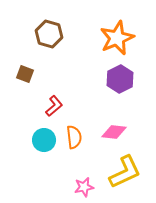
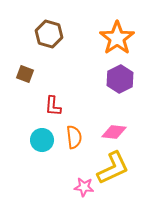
orange star: rotated 12 degrees counterclockwise
red L-shape: moved 1 px left; rotated 135 degrees clockwise
cyan circle: moved 2 px left
yellow L-shape: moved 12 px left, 4 px up
pink star: rotated 18 degrees clockwise
